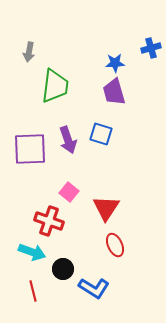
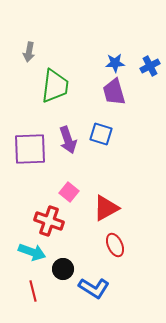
blue cross: moved 1 px left, 18 px down; rotated 12 degrees counterclockwise
red triangle: rotated 28 degrees clockwise
